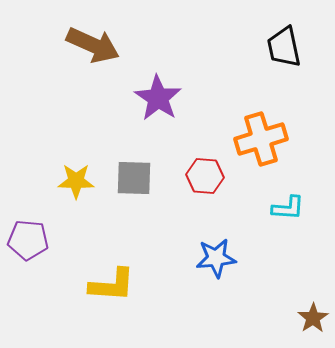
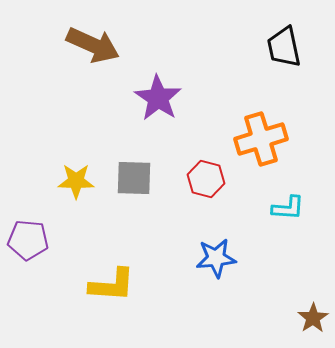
red hexagon: moved 1 px right, 3 px down; rotated 9 degrees clockwise
